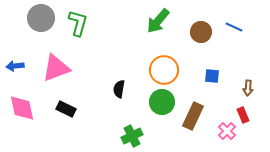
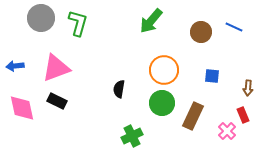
green arrow: moved 7 px left
green circle: moved 1 px down
black rectangle: moved 9 px left, 8 px up
